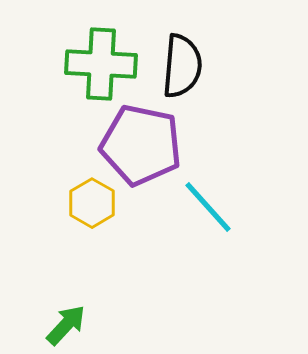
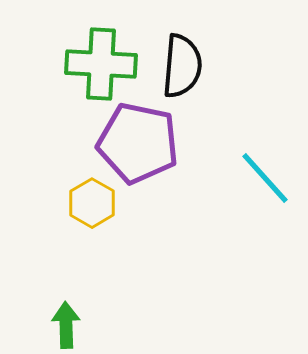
purple pentagon: moved 3 px left, 2 px up
cyan line: moved 57 px right, 29 px up
green arrow: rotated 45 degrees counterclockwise
